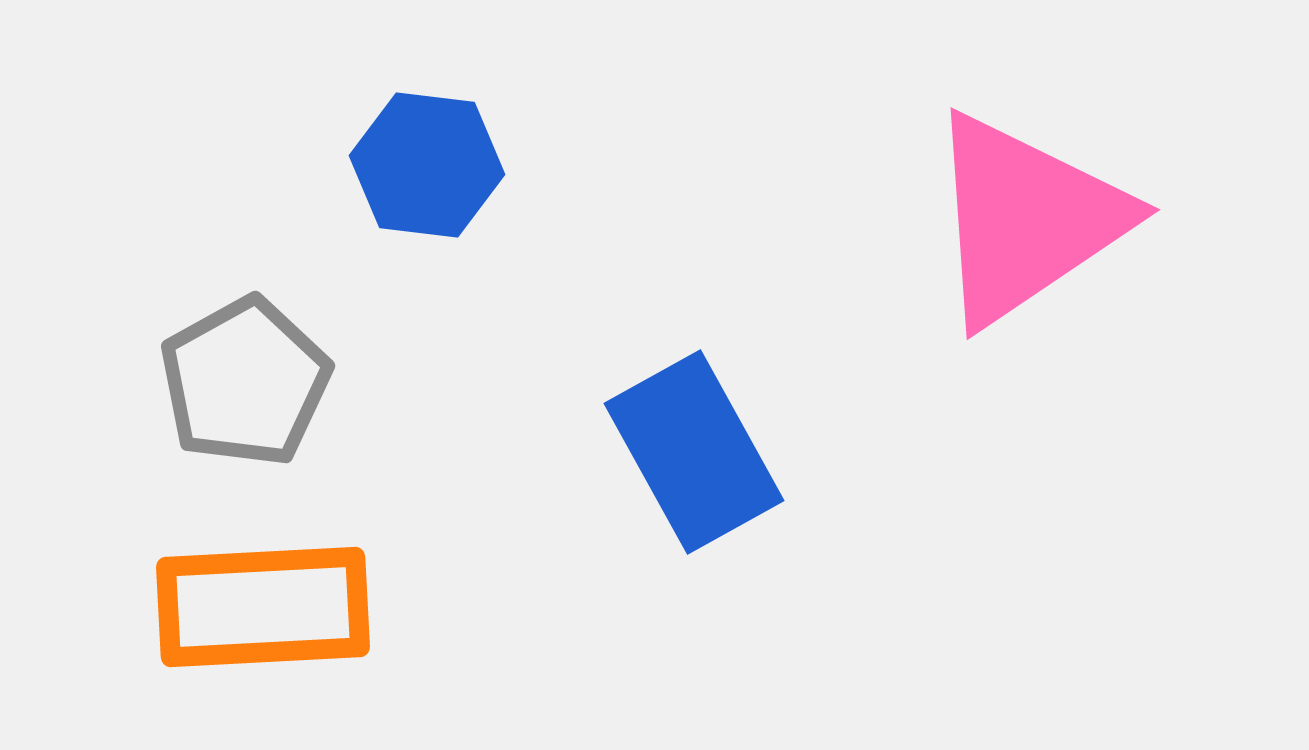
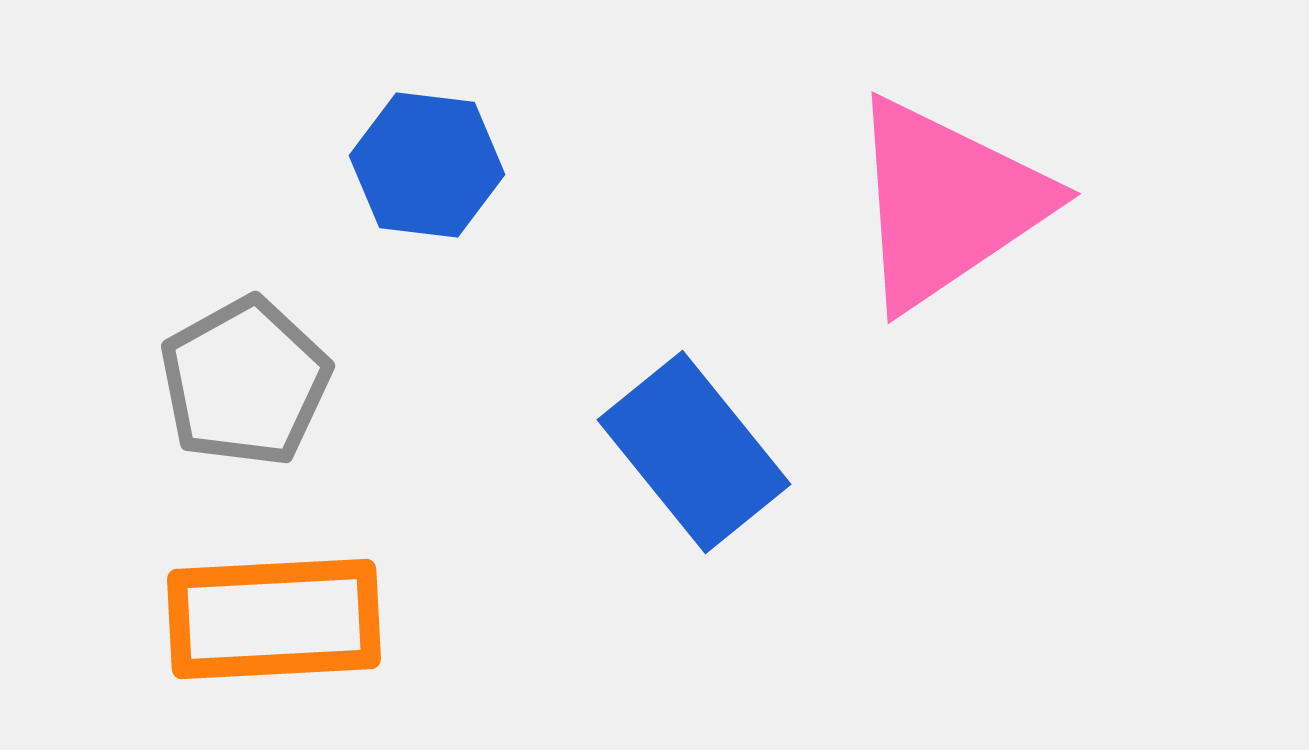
pink triangle: moved 79 px left, 16 px up
blue rectangle: rotated 10 degrees counterclockwise
orange rectangle: moved 11 px right, 12 px down
